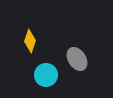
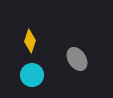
cyan circle: moved 14 px left
